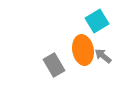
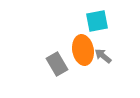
cyan square: rotated 20 degrees clockwise
gray rectangle: moved 3 px right, 1 px up
